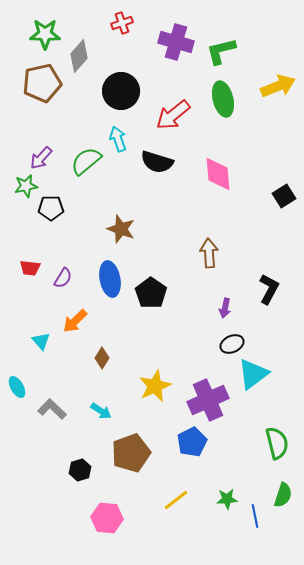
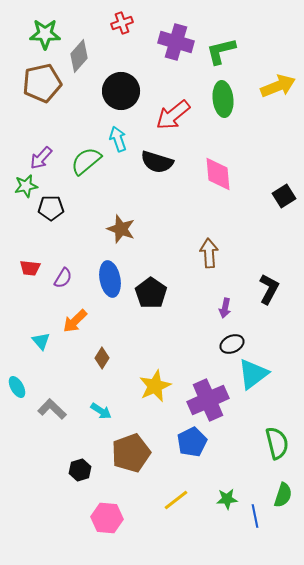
green ellipse at (223, 99): rotated 8 degrees clockwise
